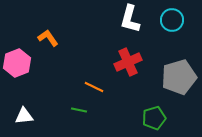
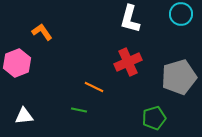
cyan circle: moved 9 px right, 6 px up
orange L-shape: moved 6 px left, 6 px up
